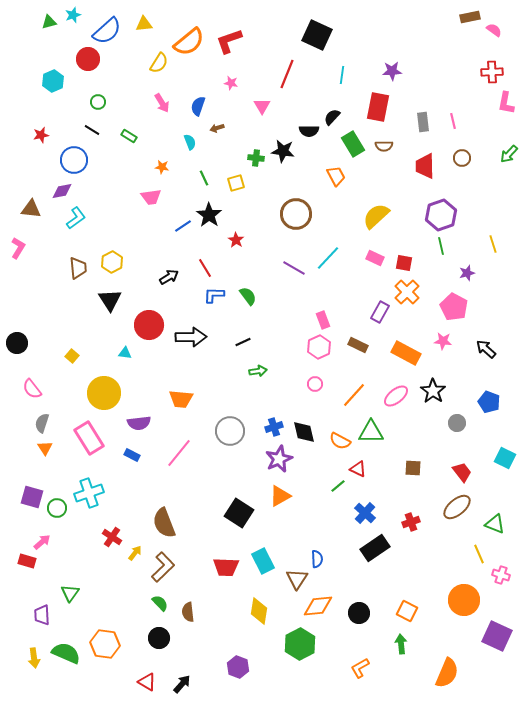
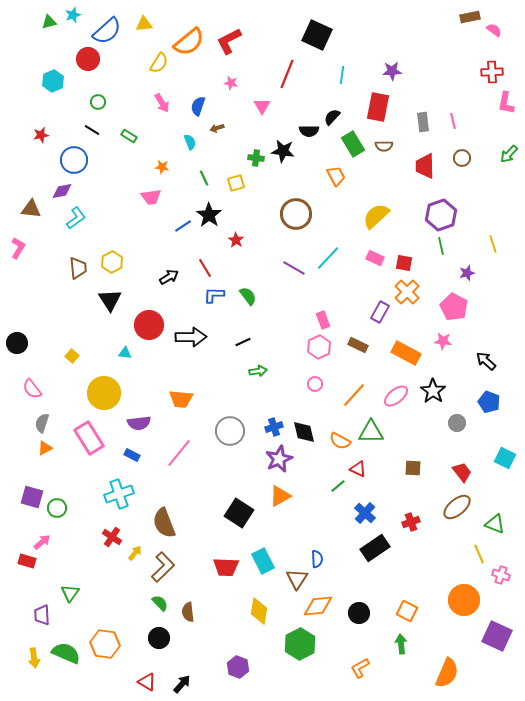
red L-shape at (229, 41): rotated 8 degrees counterclockwise
black arrow at (486, 349): moved 12 px down
orange triangle at (45, 448): rotated 35 degrees clockwise
cyan cross at (89, 493): moved 30 px right, 1 px down
